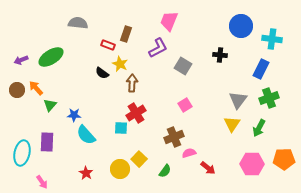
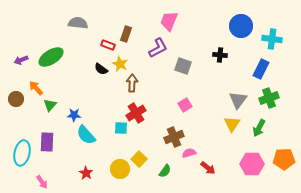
gray square: rotated 12 degrees counterclockwise
black semicircle: moved 1 px left, 4 px up
brown circle: moved 1 px left, 9 px down
